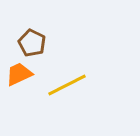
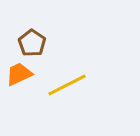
brown pentagon: rotated 8 degrees clockwise
